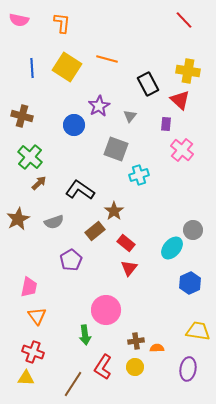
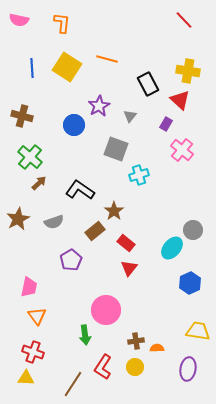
purple rectangle at (166, 124): rotated 24 degrees clockwise
